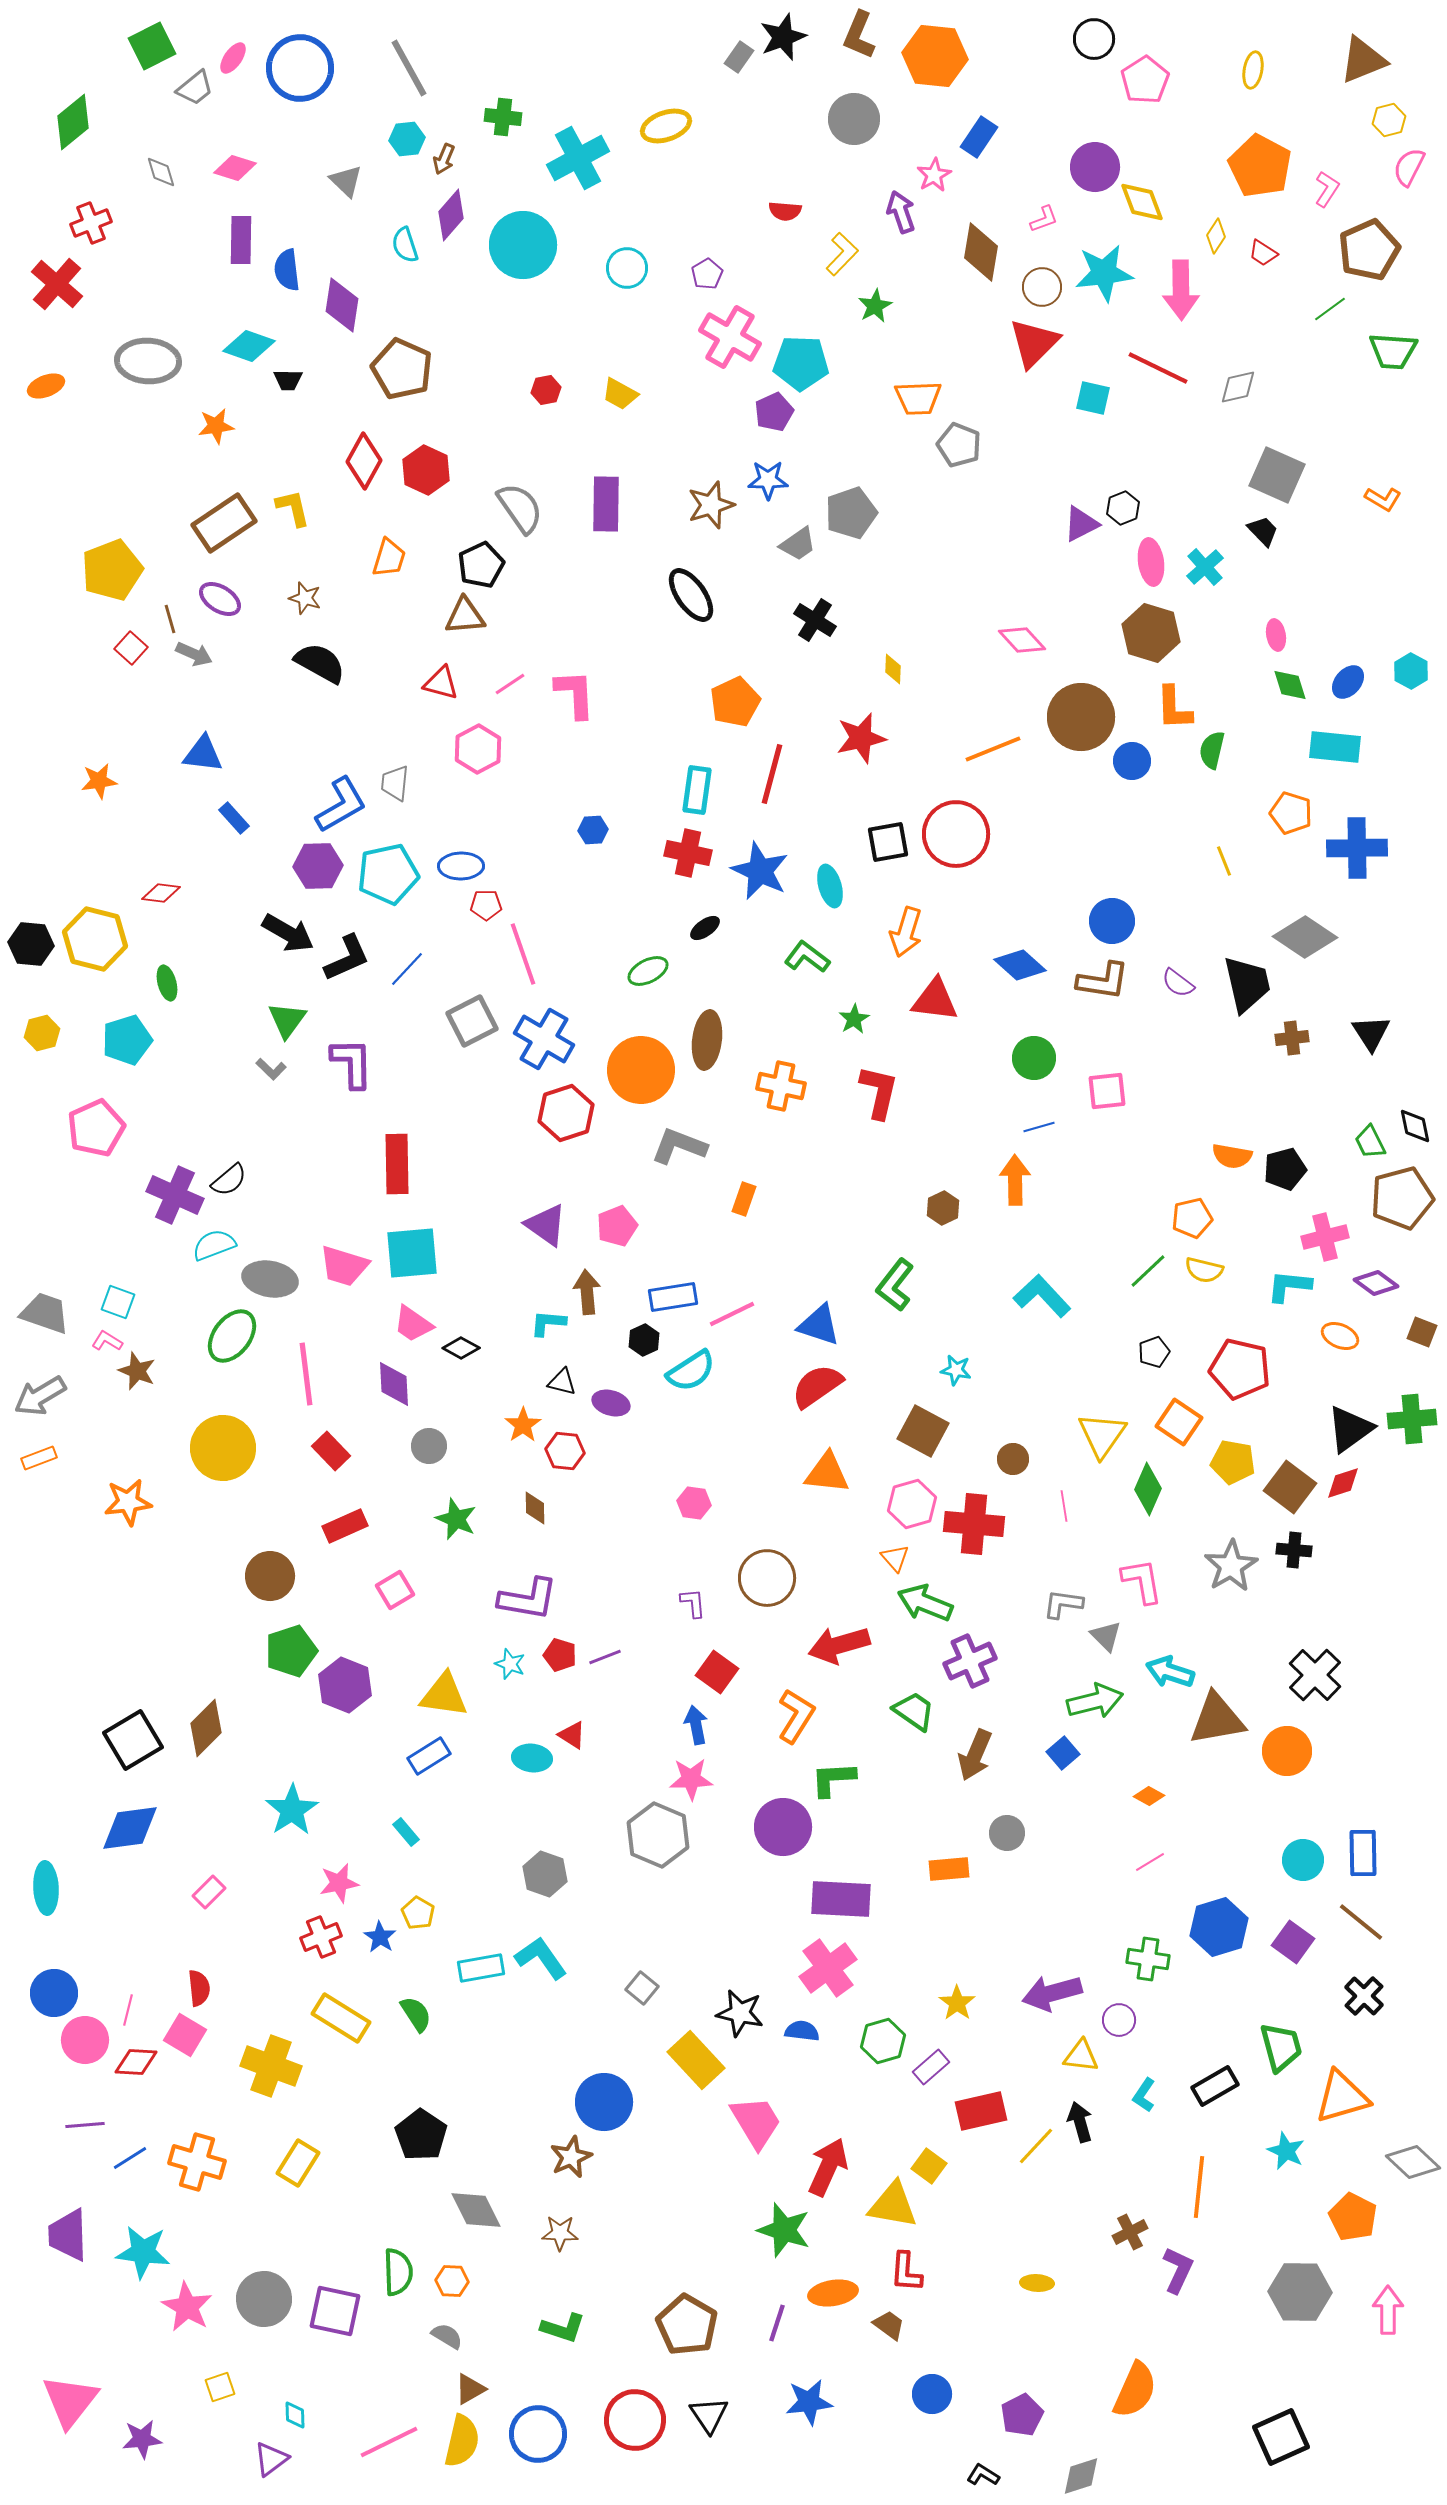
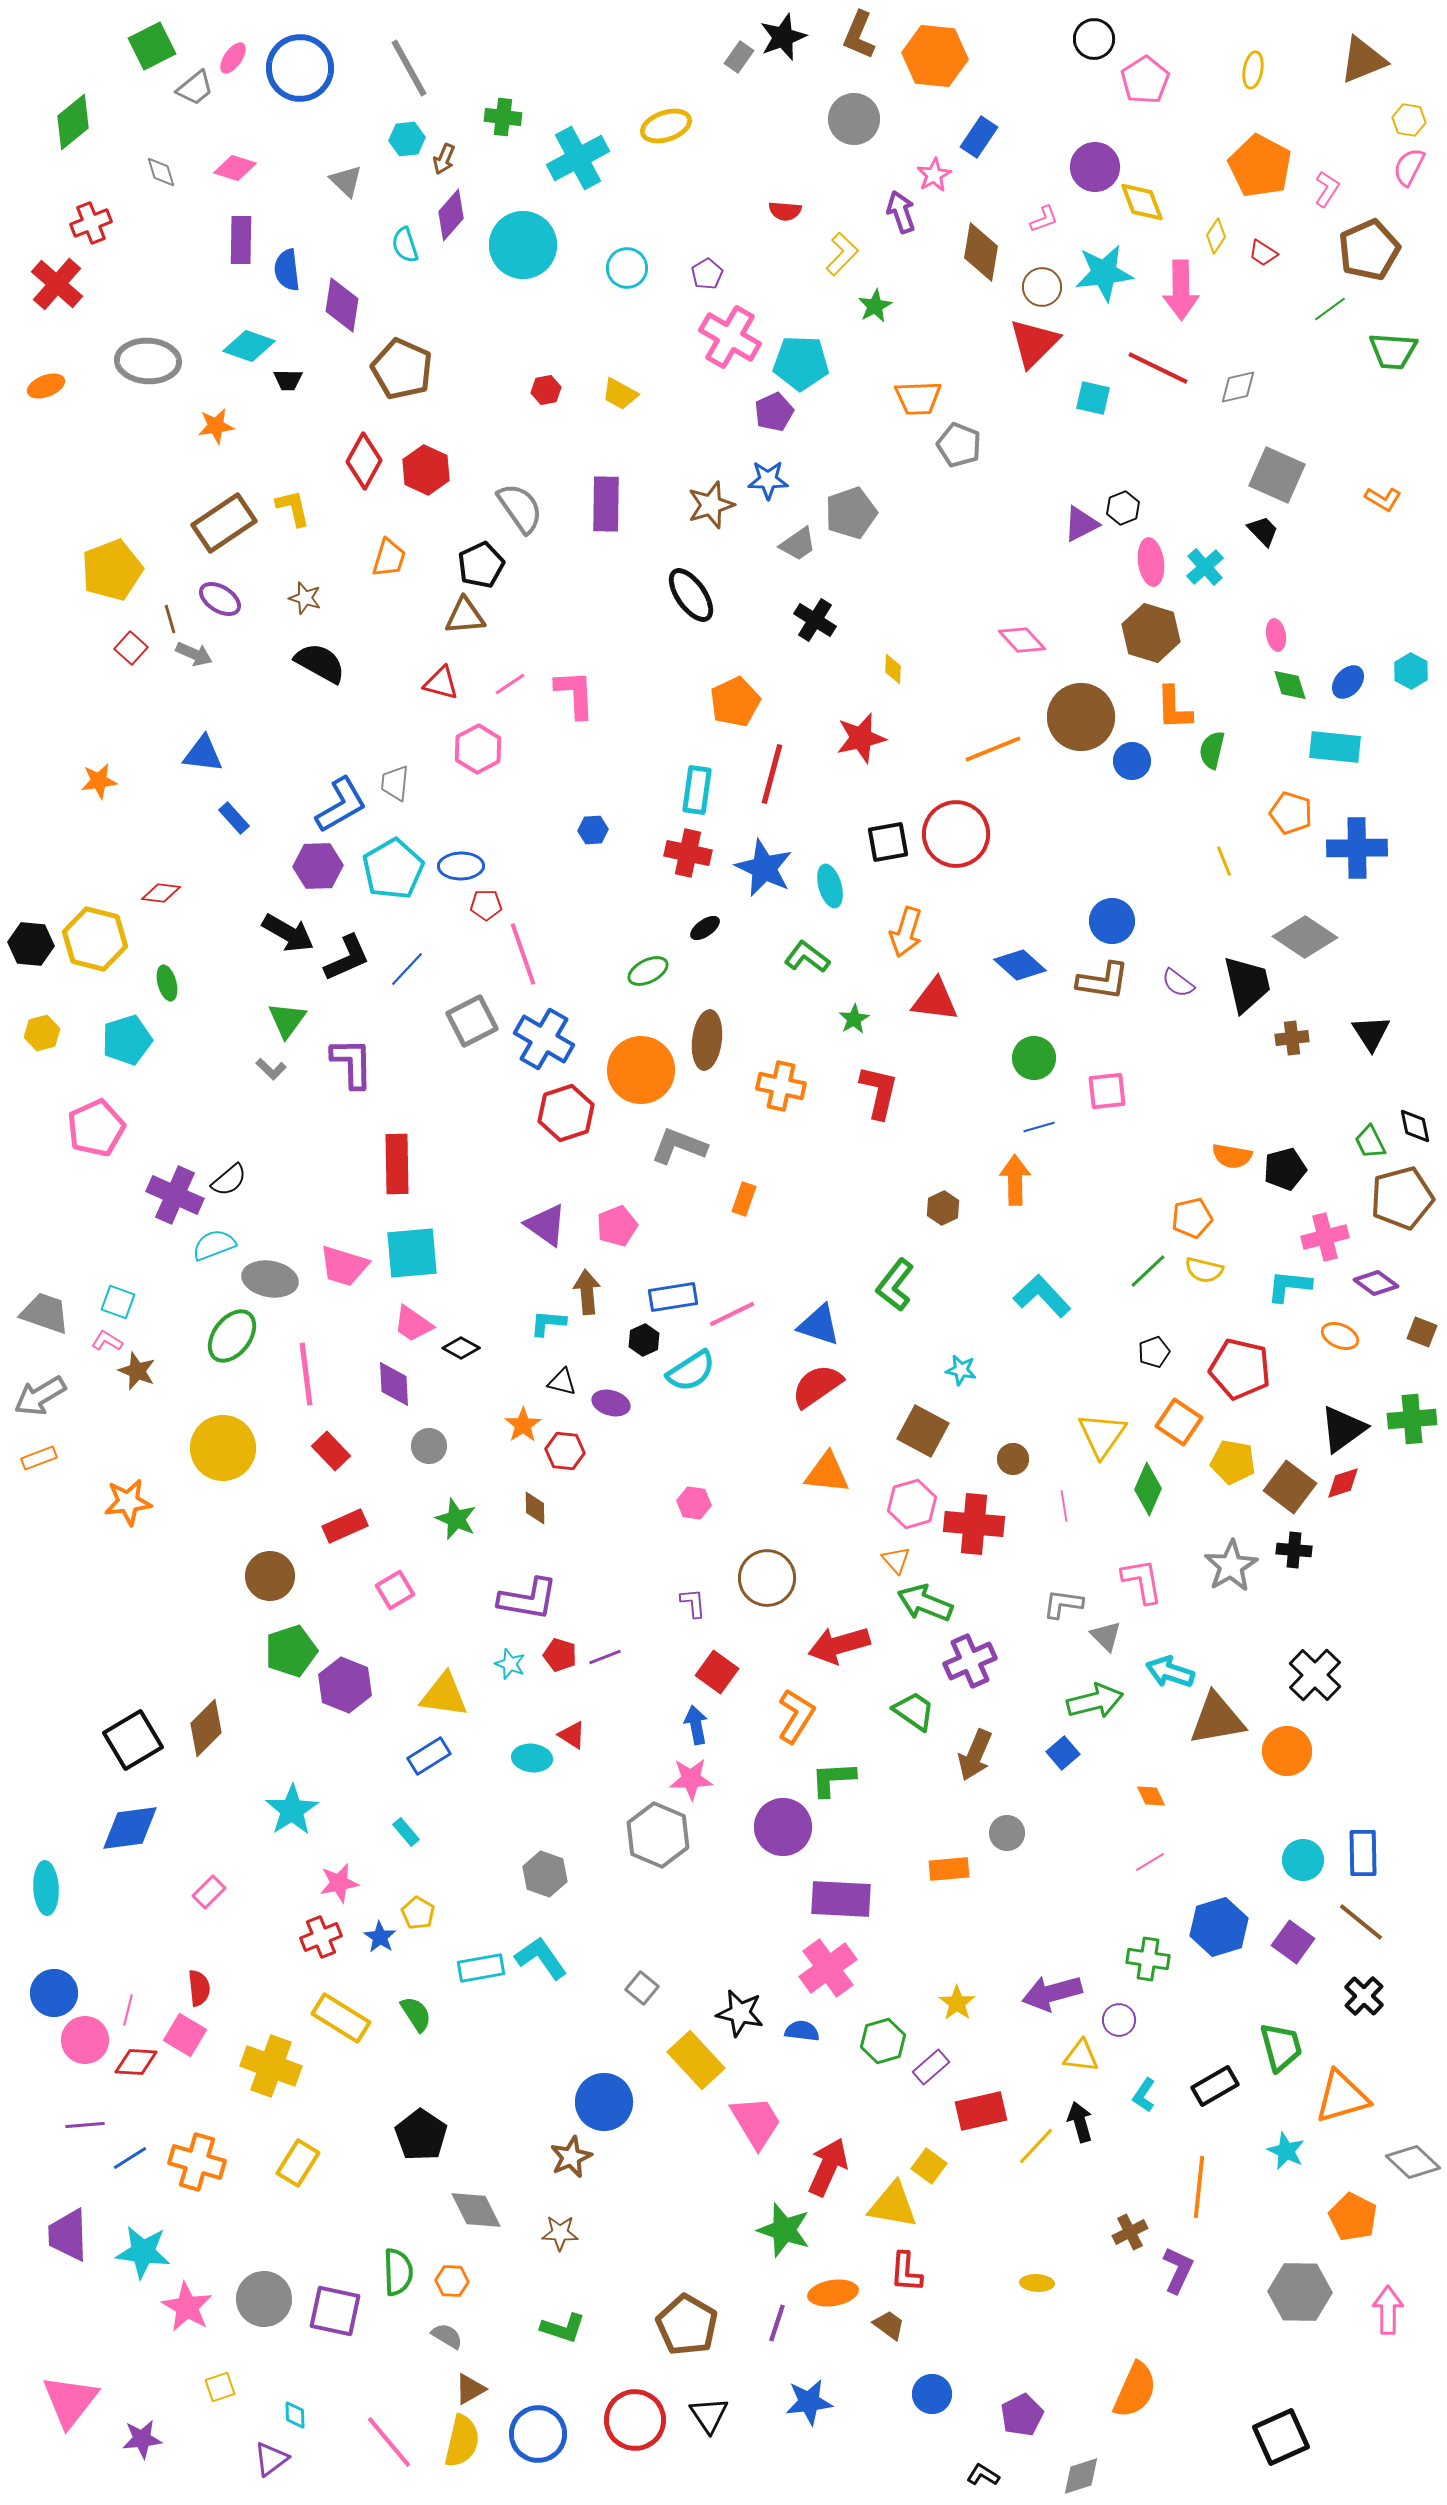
yellow hexagon at (1389, 120): moved 20 px right; rotated 24 degrees clockwise
blue star at (760, 871): moved 4 px right, 3 px up
cyan pentagon at (388, 874): moved 5 px right, 5 px up; rotated 18 degrees counterclockwise
cyan star at (956, 1370): moved 5 px right
black triangle at (1350, 1429): moved 7 px left
orange triangle at (895, 1558): moved 1 px right, 2 px down
orange diamond at (1149, 1796): moved 2 px right; rotated 36 degrees clockwise
pink line at (389, 2442): rotated 76 degrees clockwise
